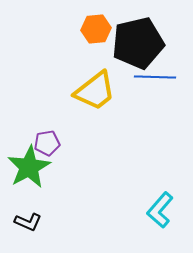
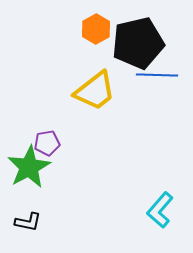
orange hexagon: rotated 24 degrees counterclockwise
blue line: moved 2 px right, 2 px up
black L-shape: rotated 12 degrees counterclockwise
